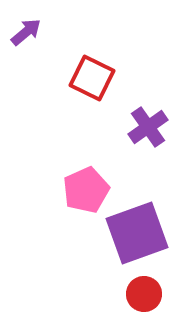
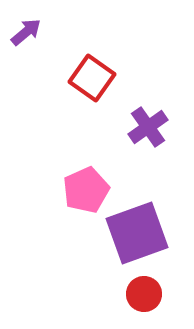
red square: rotated 9 degrees clockwise
